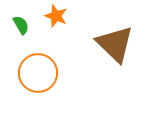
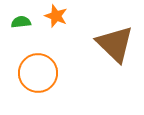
green semicircle: moved 3 px up; rotated 66 degrees counterclockwise
